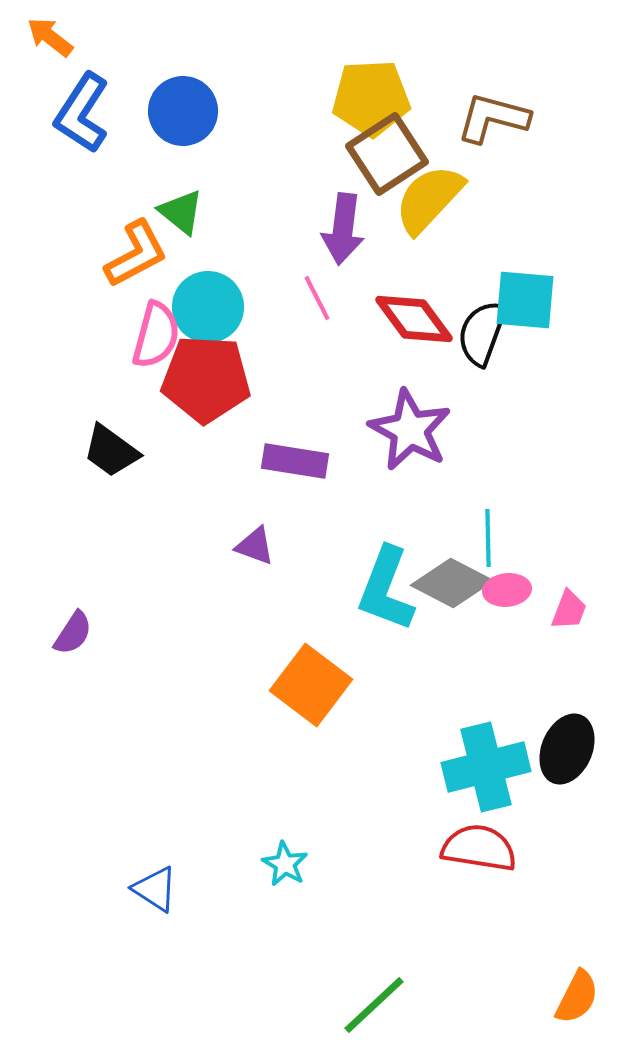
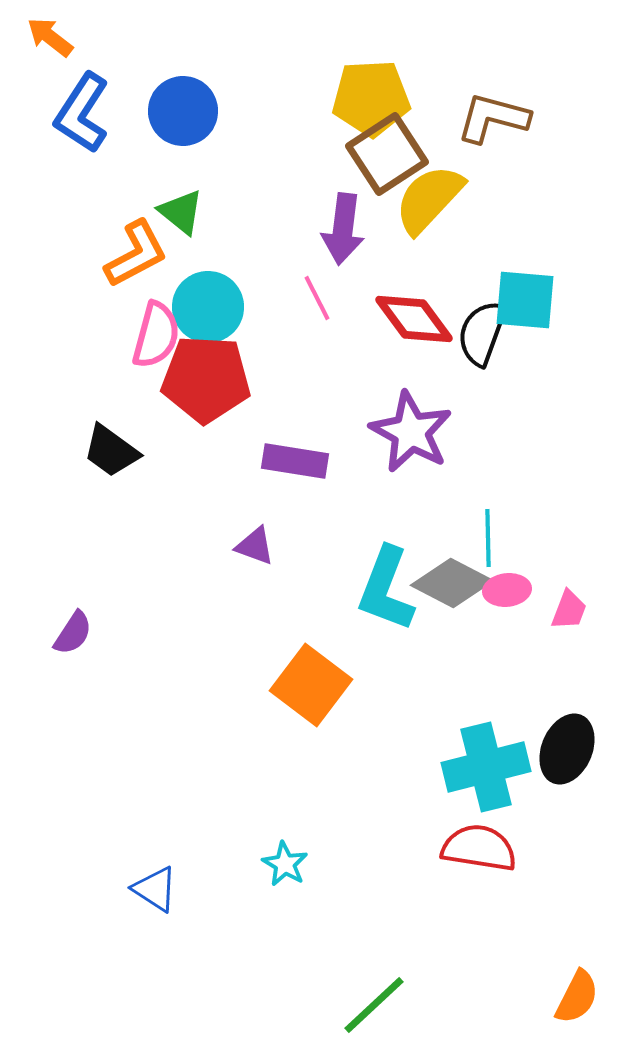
purple star: moved 1 px right, 2 px down
